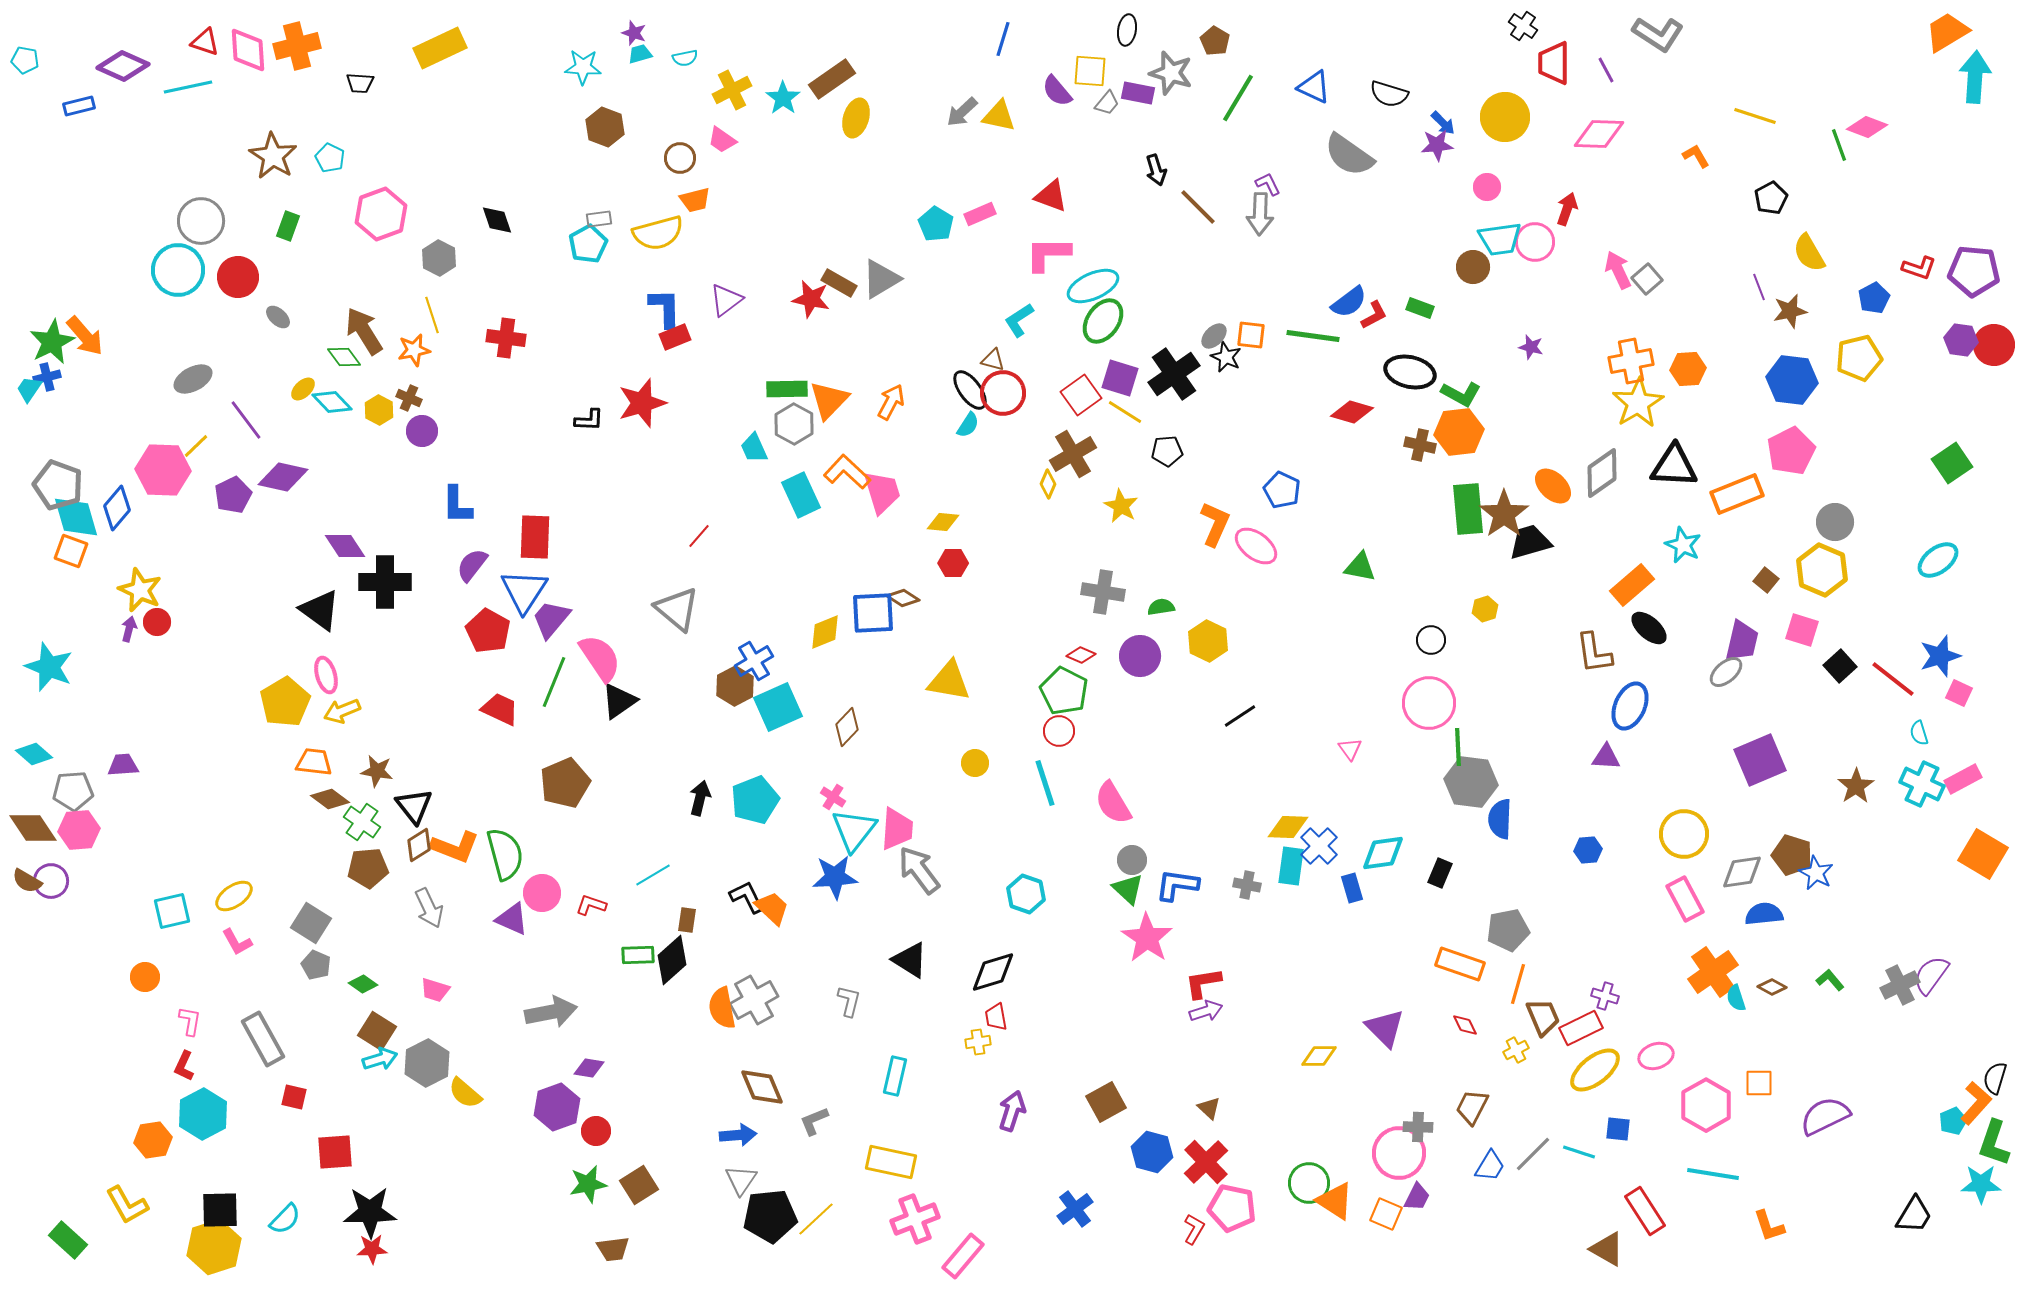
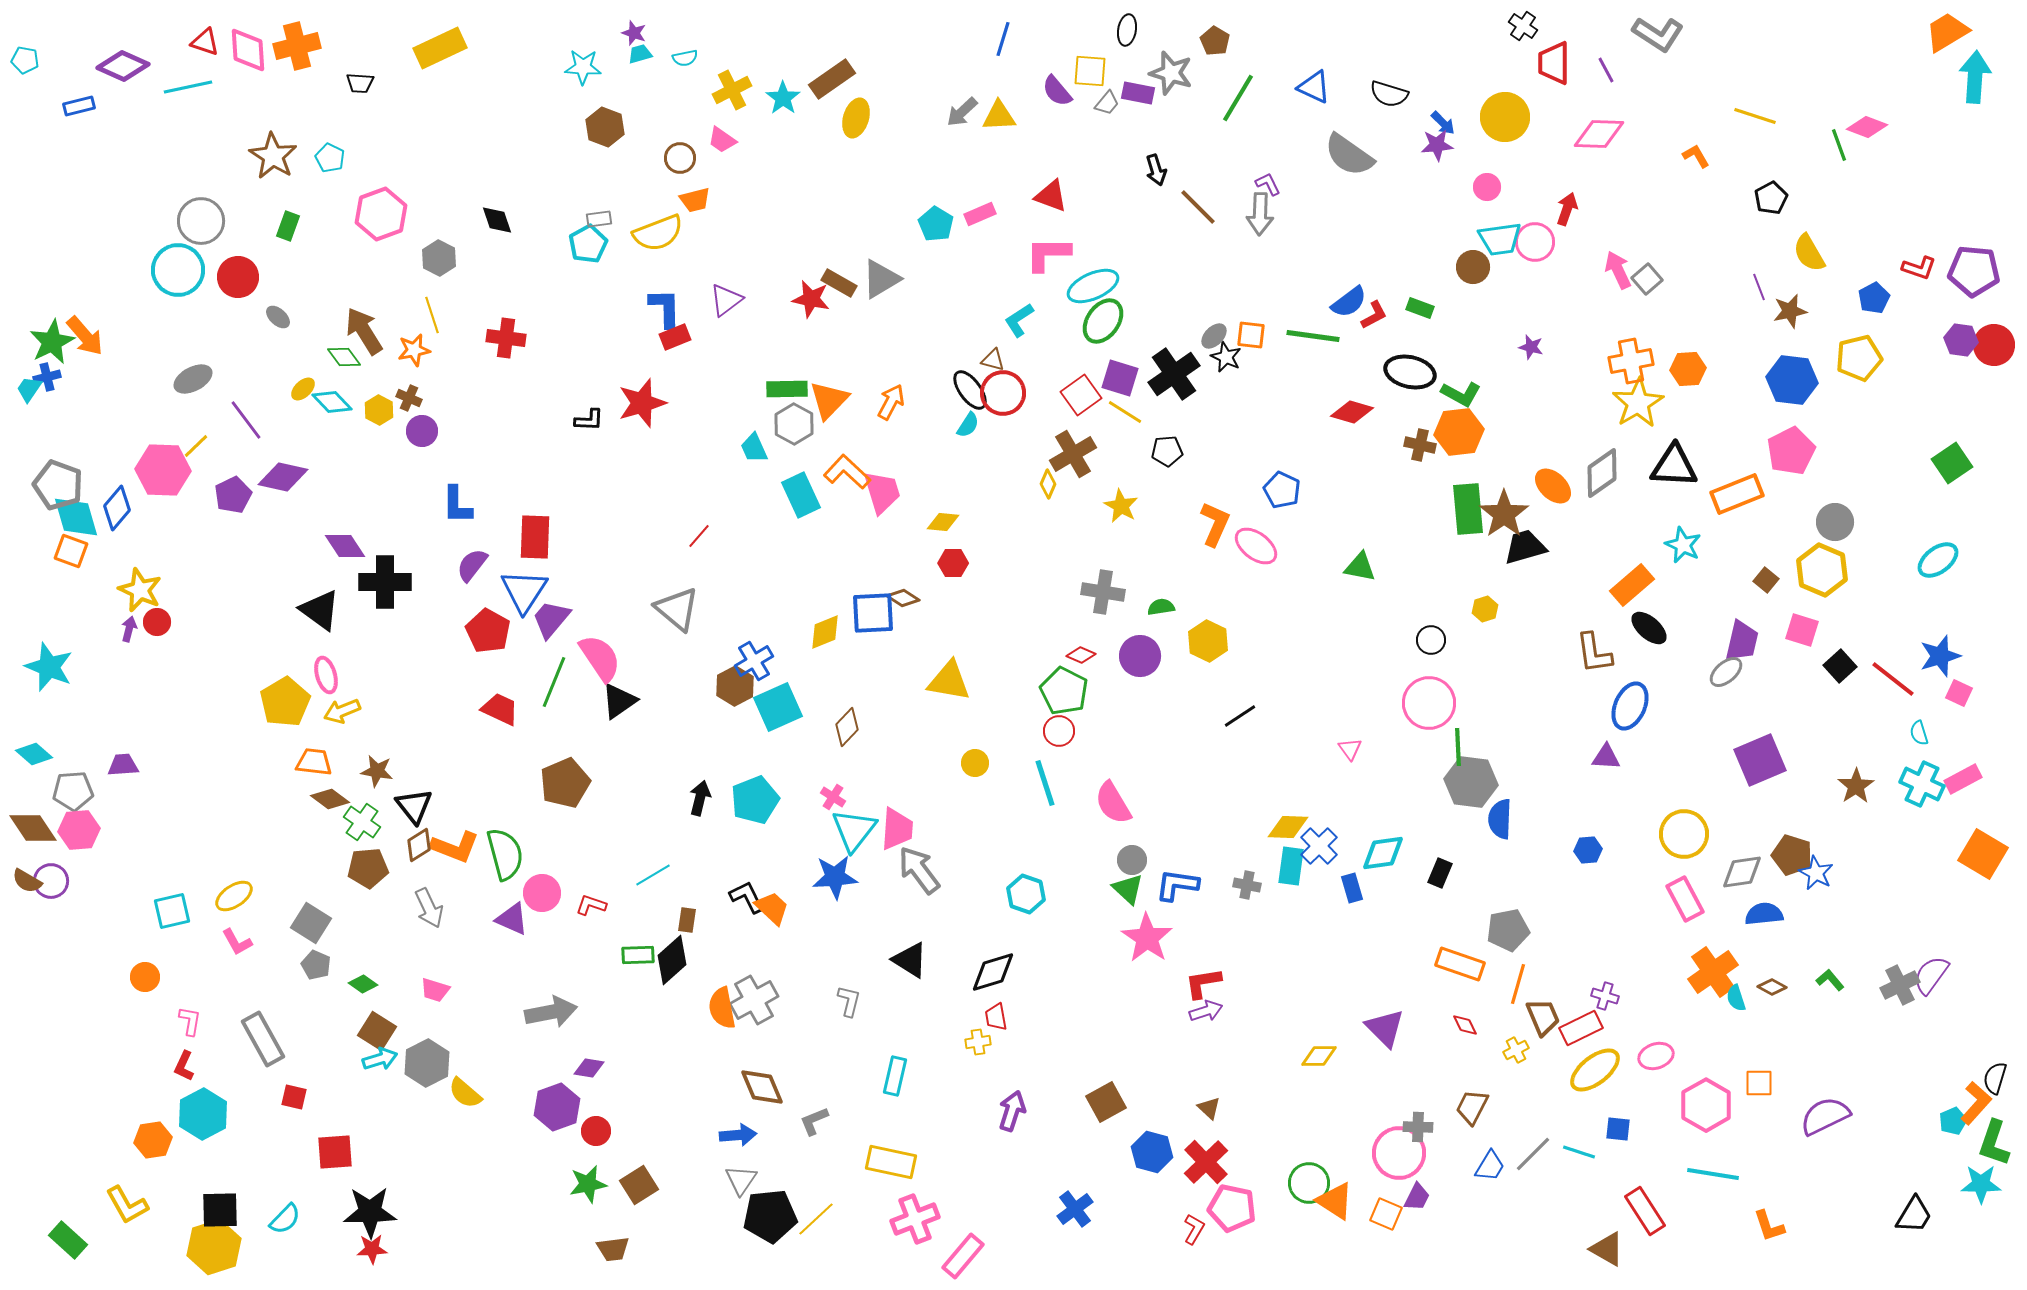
yellow triangle at (999, 116): rotated 15 degrees counterclockwise
yellow semicircle at (658, 233): rotated 6 degrees counterclockwise
black trapezoid at (1530, 542): moved 5 px left, 5 px down
